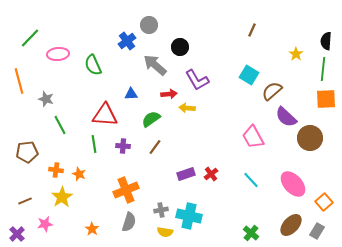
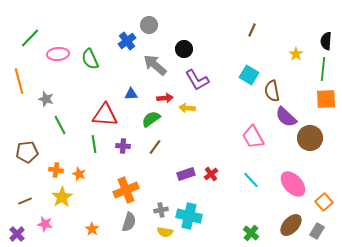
black circle at (180, 47): moved 4 px right, 2 px down
green semicircle at (93, 65): moved 3 px left, 6 px up
brown semicircle at (272, 91): rotated 60 degrees counterclockwise
red arrow at (169, 94): moved 4 px left, 4 px down
pink star at (45, 224): rotated 21 degrees clockwise
